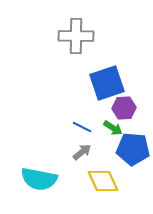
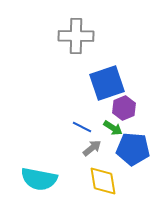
purple hexagon: rotated 20 degrees counterclockwise
gray arrow: moved 10 px right, 4 px up
yellow diamond: rotated 16 degrees clockwise
